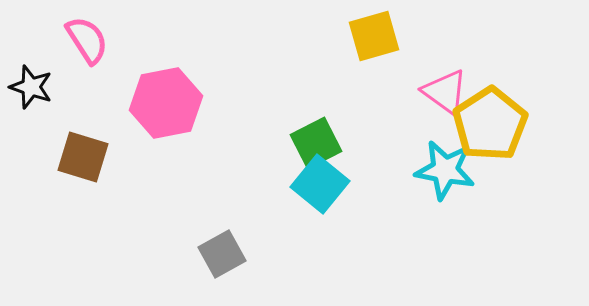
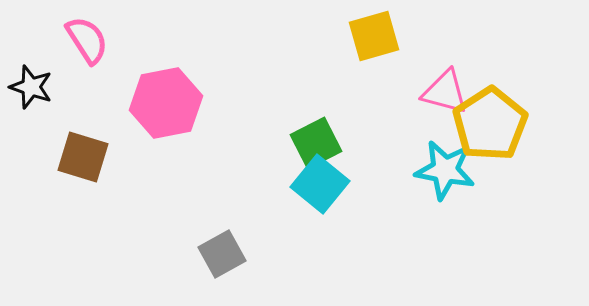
pink triangle: rotated 21 degrees counterclockwise
